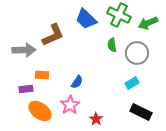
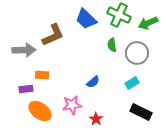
blue semicircle: moved 16 px right; rotated 16 degrees clockwise
pink star: moved 2 px right; rotated 24 degrees clockwise
